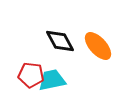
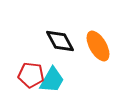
orange ellipse: rotated 12 degrees clockwise
cyan trapezoid: rotated 132 degrees clockwise
